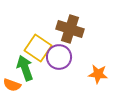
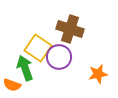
orange star: rotated 18 degrees counterclockwise
